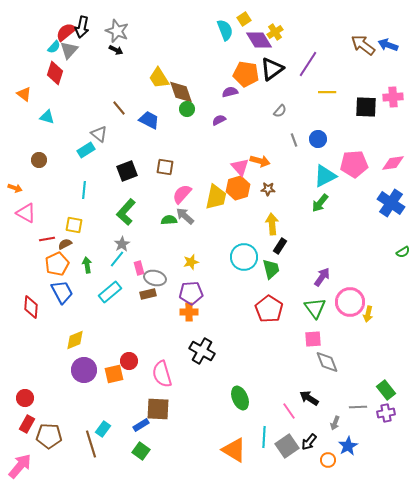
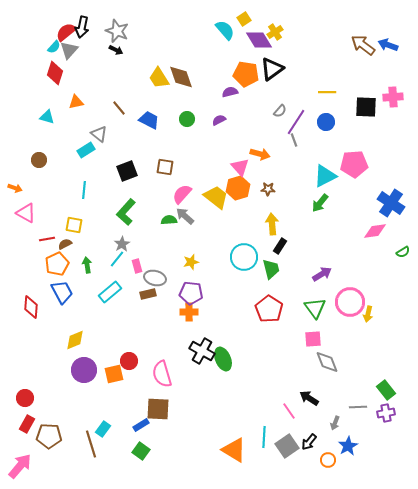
cyan semicircle at (225, 30): rotated 20 degrees counterclockwise
purple line at (308, 64): moved 12 px left, 58 px down
brown diamond at (181, 92): moved 15 px up
orange triangle at (24, 94): moved 52 px right, 8 px down; rotated 49 degrees counterclockwise
green circle at (187, 109): moved 10 px down
blue circle at (318, 139): moved 8 px right, 17 px up
orange arrow at (260, 161): moved 7 px up
pink diamond at (393, 163): moved 18 px left, 68 px down
yellow trapezoid at (216, 197): rotated 64 degrees counterclockwise
pink rectangle at (139, 268): moved 2 px left, 2 px up
purple arrow at (322, 277): moved 3 px up; rotated 24 degrees clockwise
purple pentagon at (191, 293): rotated 10 degrees clockwise
green ellipse at (240, 398): moved 17 px left, 39 px up
